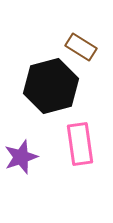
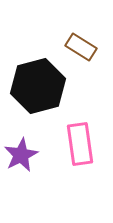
black hexagon: moved 13 px left
purple star: moved 2 px up; rotated 8 degrees counterclockwise
